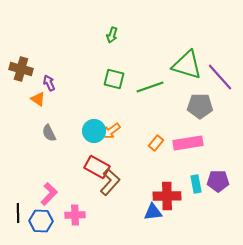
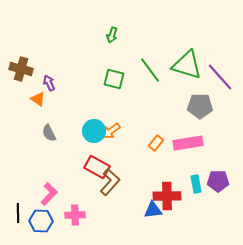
green line: moved 17 px up; rotated 72 degrees clockwise
blue triangle: moved 2 px up
